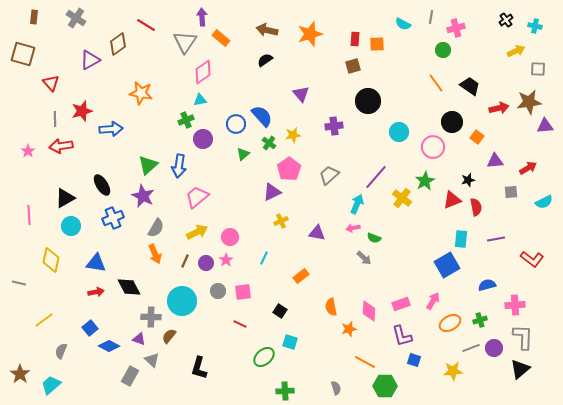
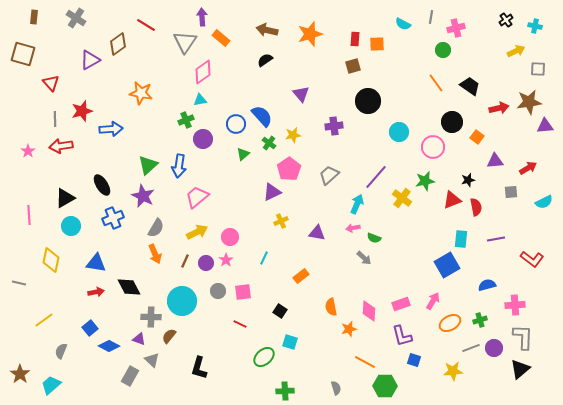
green star at (425, 181): rotated 18 degrees clockwise
